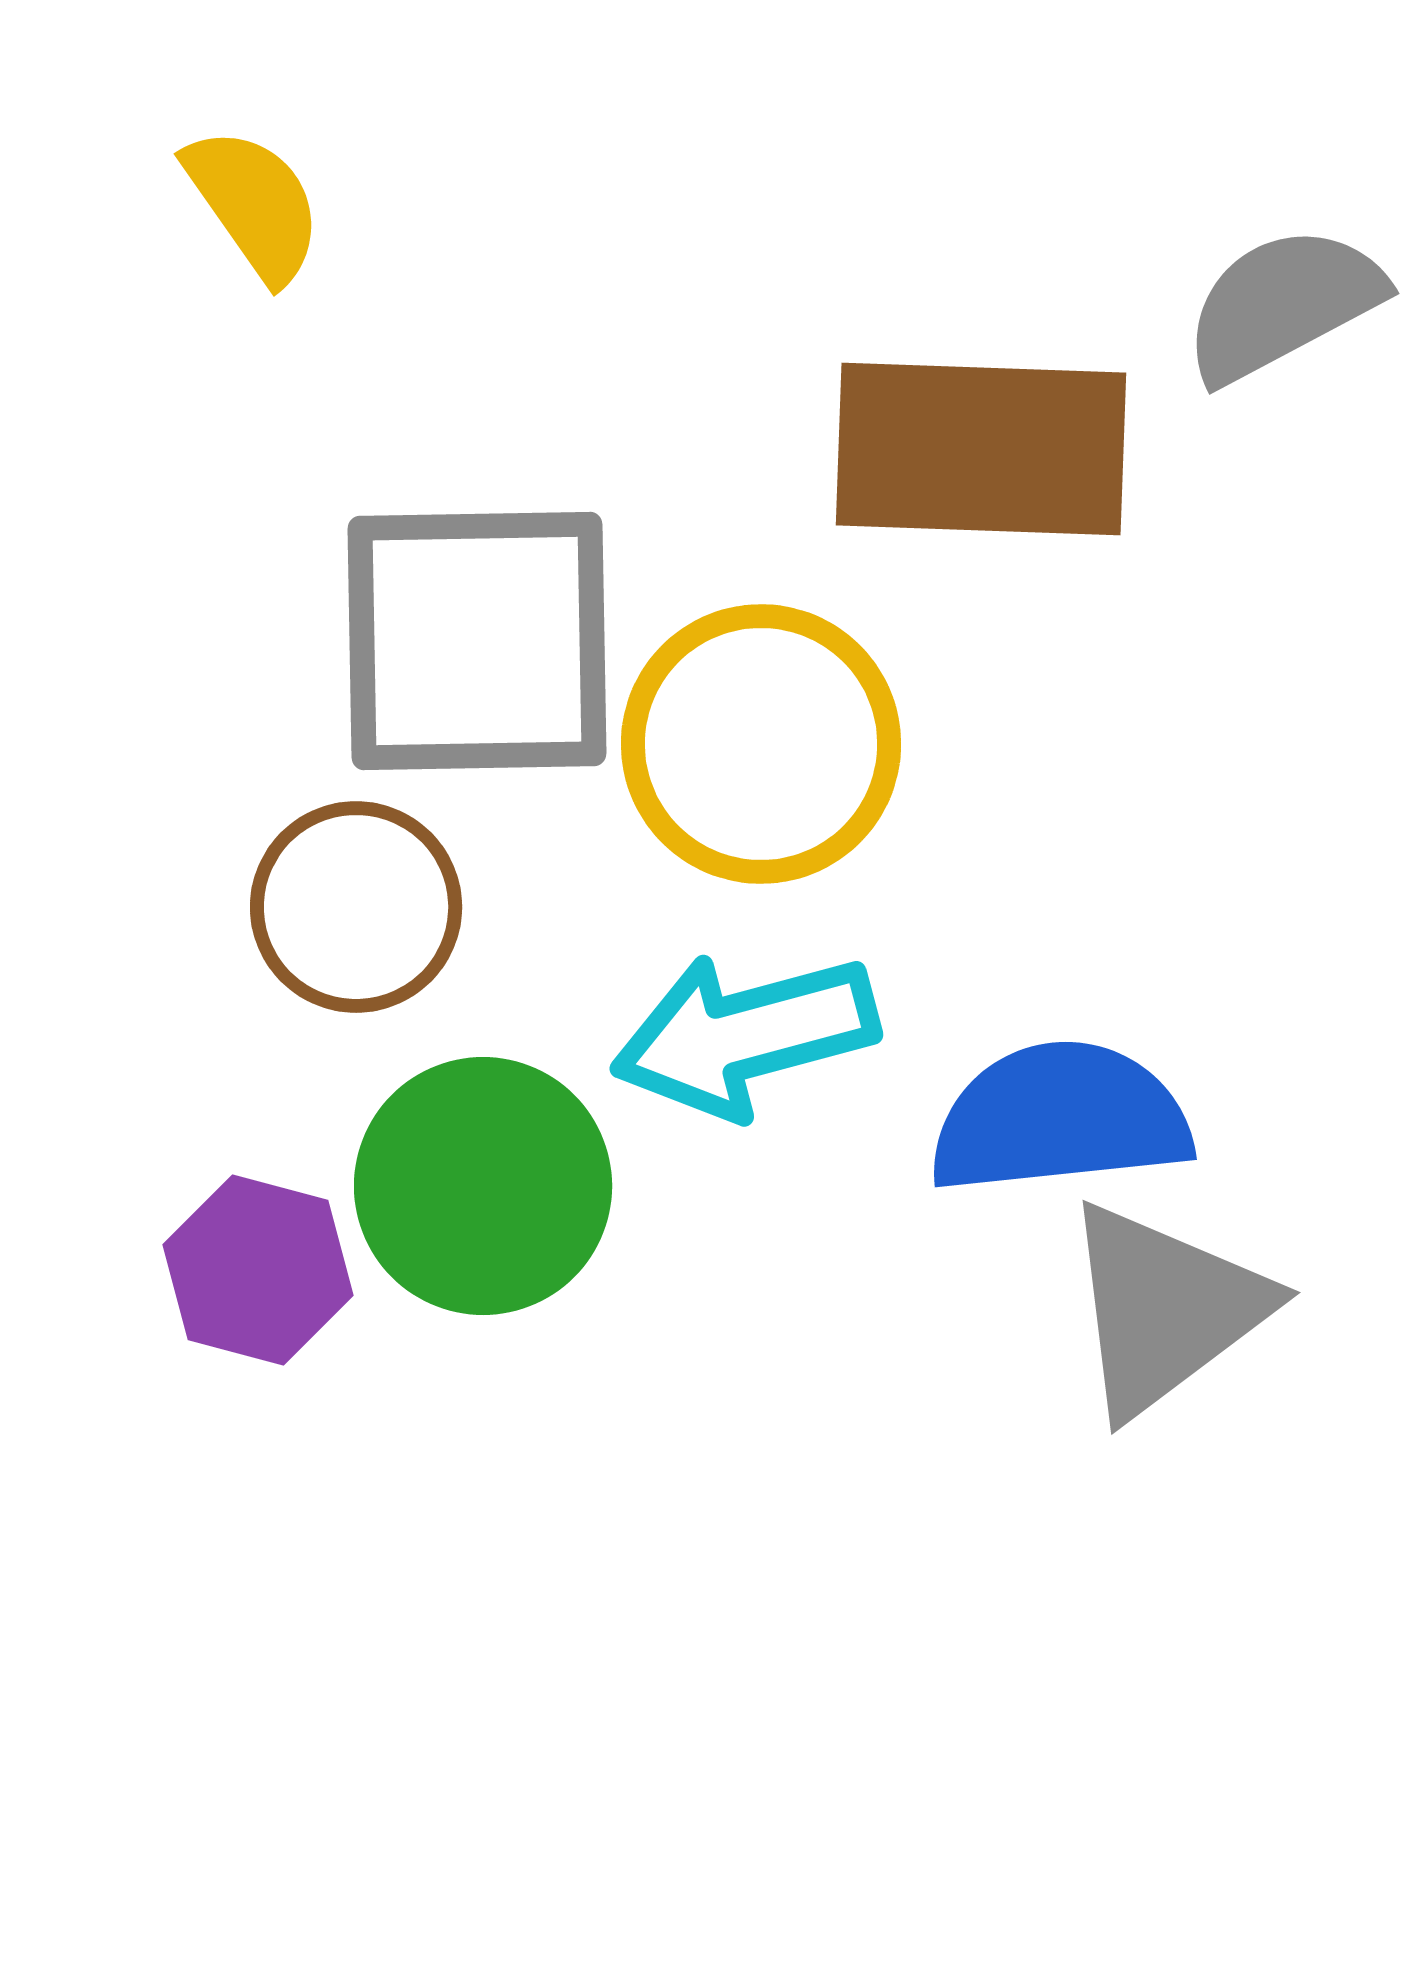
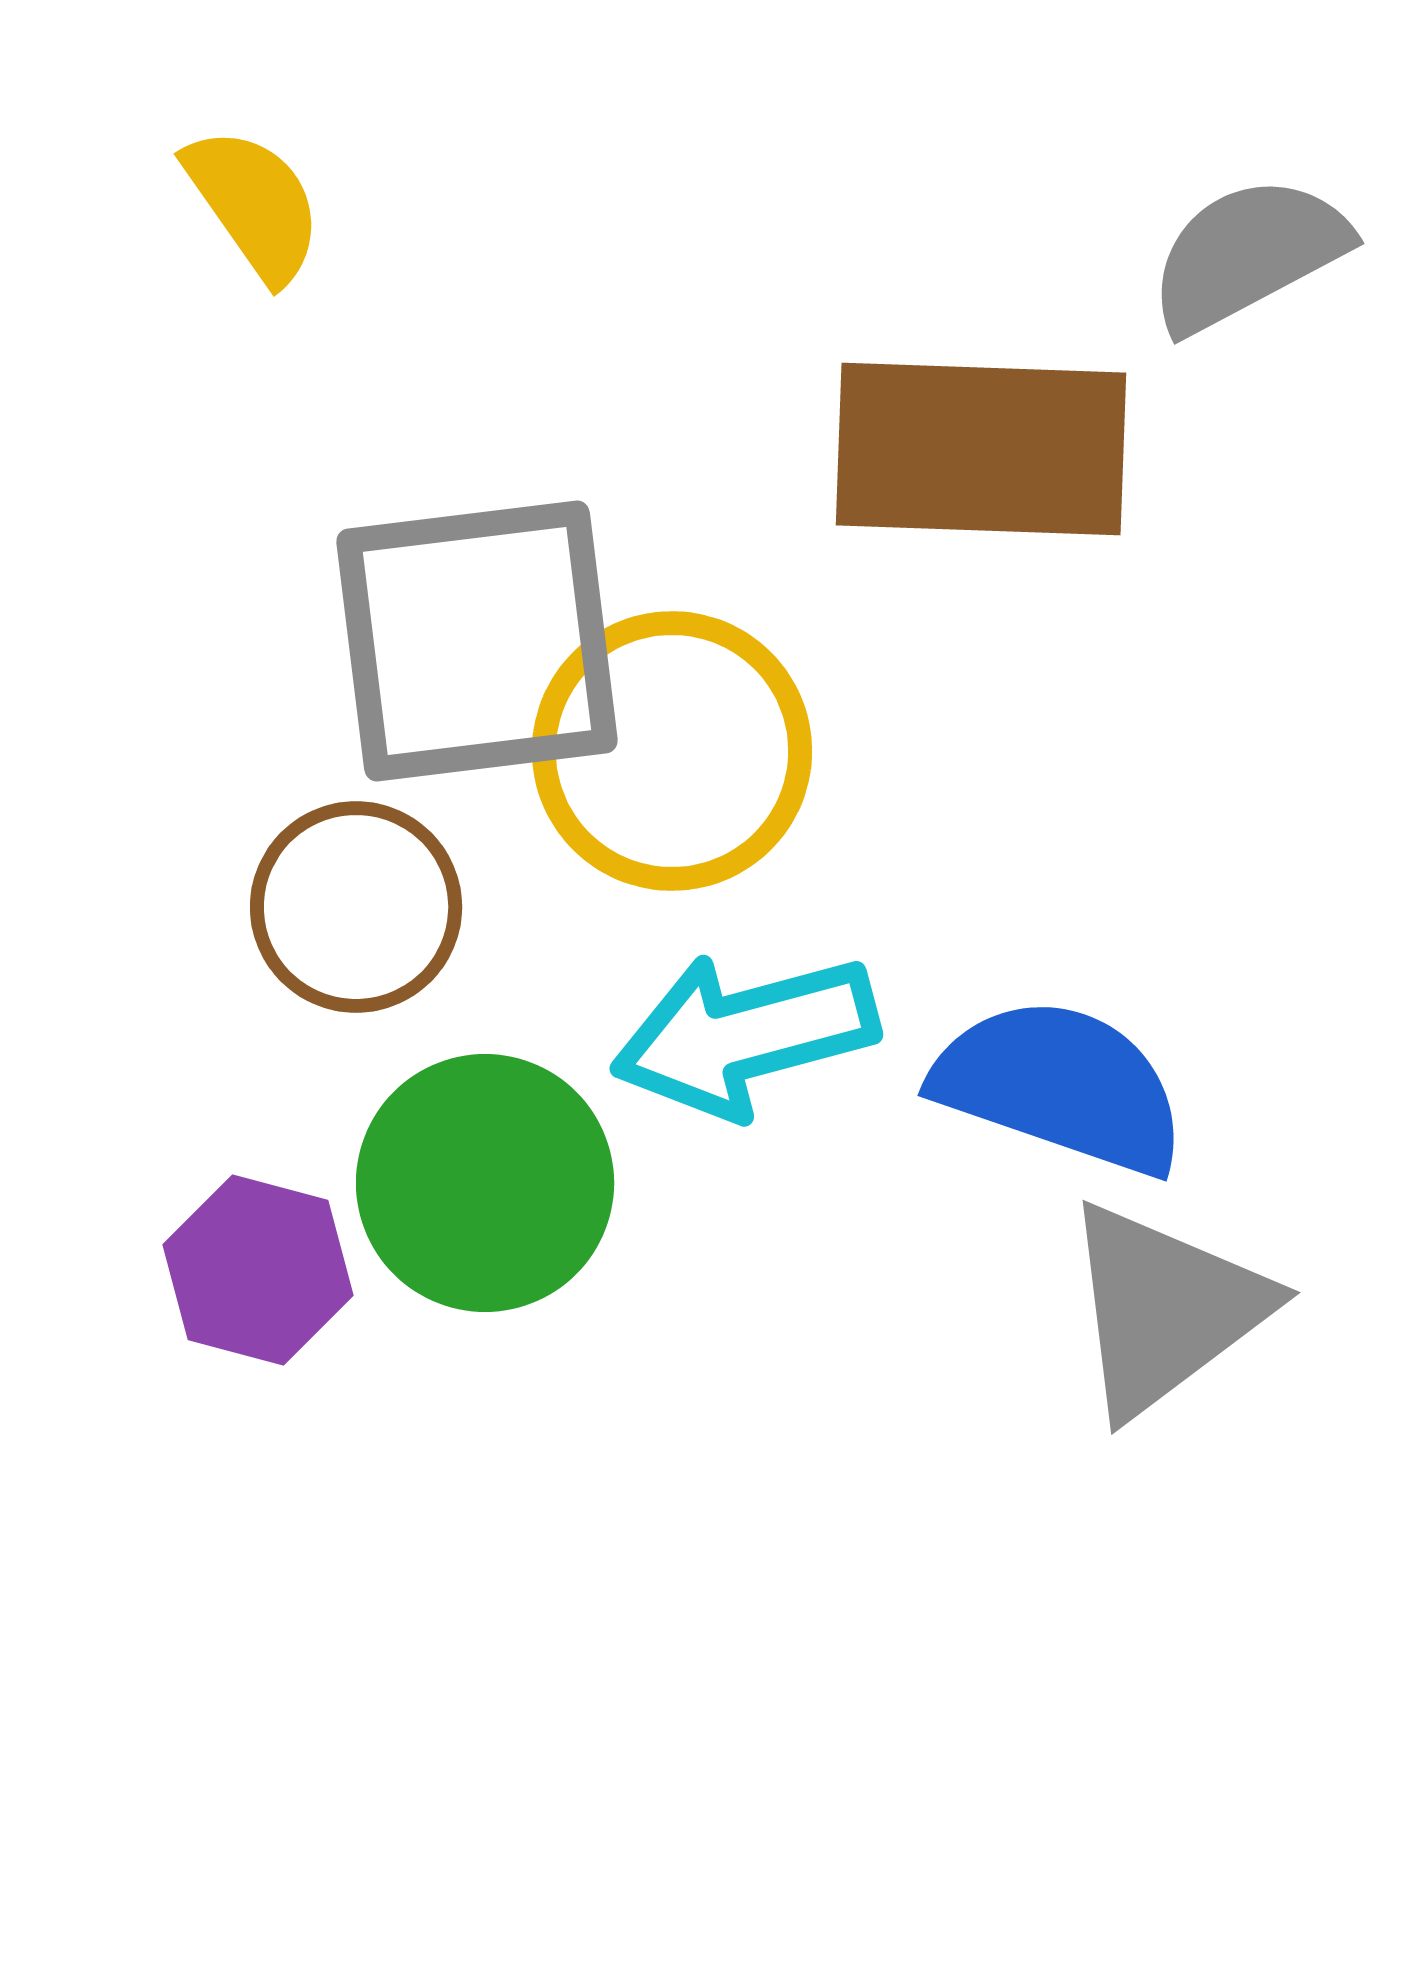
gray semicircle: moved 35 px left, 50 px up
gray square: rotated 6 degrees counterclockwise
yellow circle: moved 89 px left, 7 px down
blue semicircle: moved 32 px up; rotated 25 degrees clockwise
green circle: moved 2 px right, 3 px up
